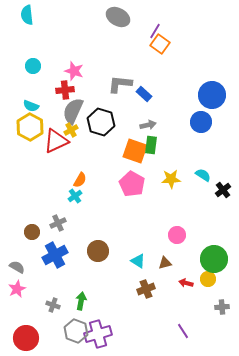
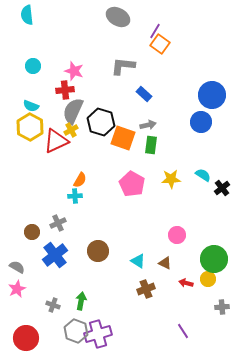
gray L-shape at (120, 84): moved 3 px right, 18 px up
orange square at (135, 151): moved 12 px left, 13 px up
black cross at (223, 190): moved 1 px left, 2 px up
cyan cross at (75, 196): rotated 32 degrees clockwise
blue cross at (55, 255): rotated 10 degrees counterclockwise
brown triangle at (165, 263): rotated 40 degrees clockwise
